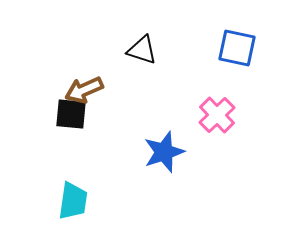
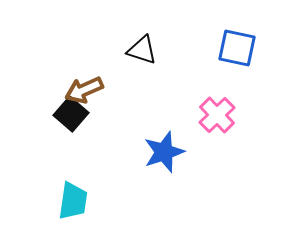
black square: rotated 36 degrees clockwise
